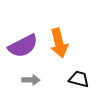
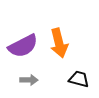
gray arrow: moved 2 px left
